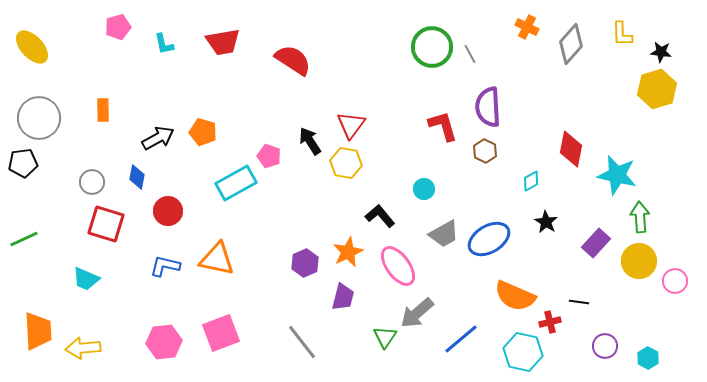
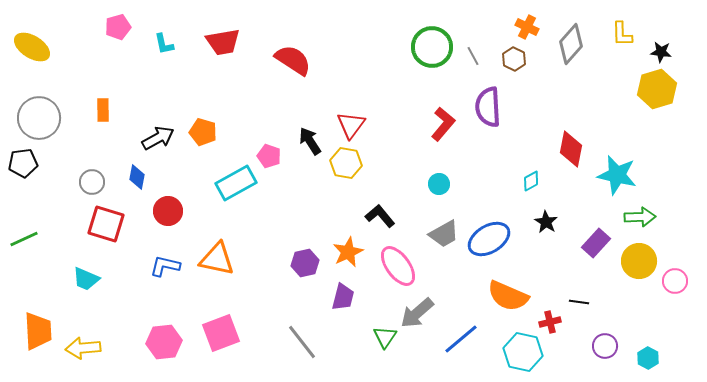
yellow ellipse at (32, 47): rotated 15 degrees counterclockwise
gray line at (470, 54): moved 3 px right, 2 px down
red L-shape at (443, 126): moved 2 px up; rotated 56 degrees clockwise
brown hexagon at (485, 151): moved 29 px right, 92 px up
cyan circle at (424, 189): moved 15 px right, 5 px up
green arrow at (640, 217): rotated 92 degrees clockwise
purple hexagon at (305, 263): rotated 12 degrees clockwise
orange semicircle at (515, 296): moved 7 px left
